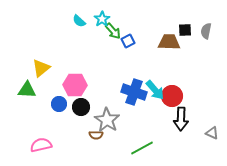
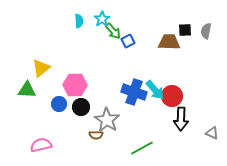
cyan semicircle: rotated 136 degrees counterclockwise
